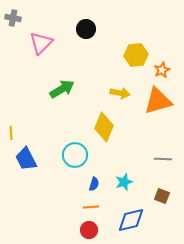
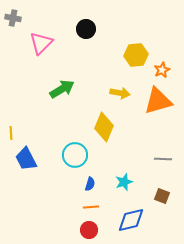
blue semicircle: moved 4 px left
